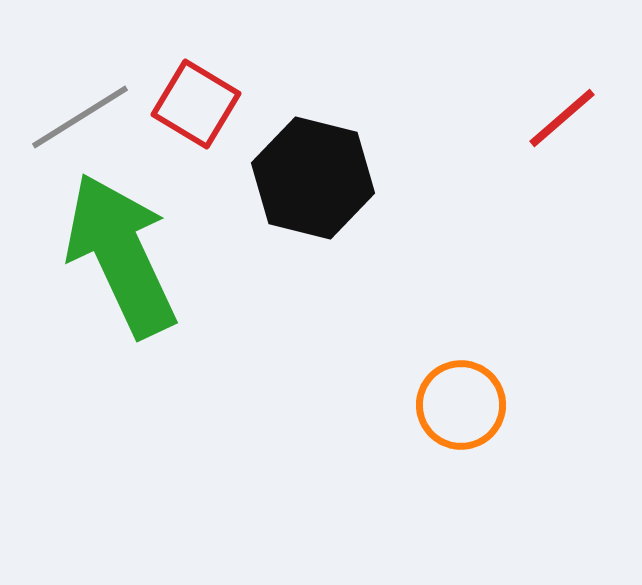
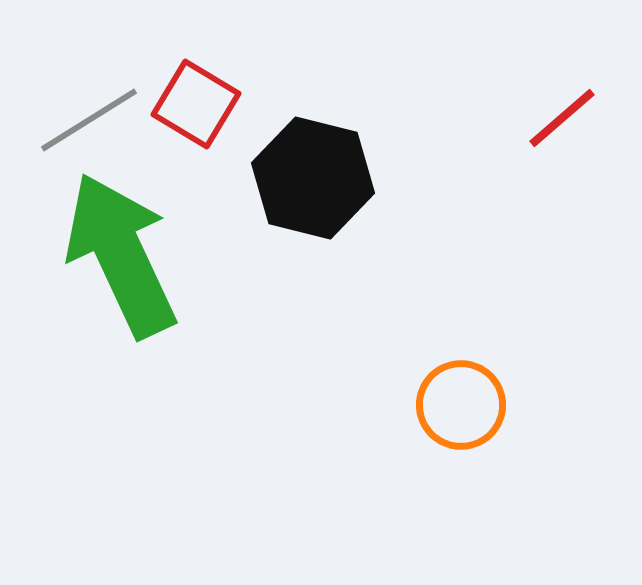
gray line: moved 9 px right, 3 px down
